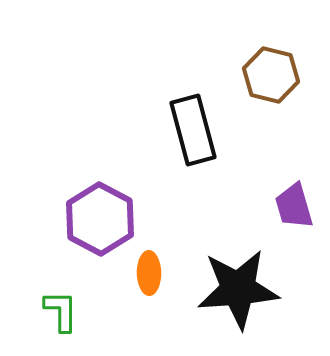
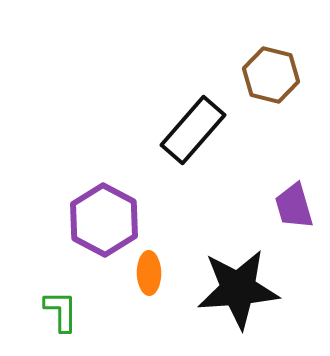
black rectangle: rotated 56 degrees clockwise
purple hexagon: moved 4 px right, 1 px down
